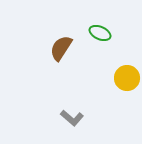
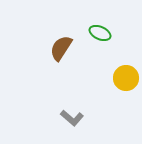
yellow circle: moved 1 px left
